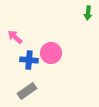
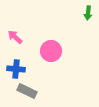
pink circle: moved 2 px up
blue cross: moved 13 px left, 9 px down
gray rectangle: rotated 60 degrees clockwise
